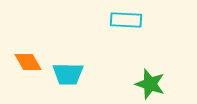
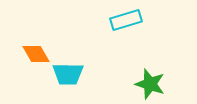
cyan rectangle: rotated 20 degrees counterclockwise
orange diamond: moved 8 px right, 8 px up
